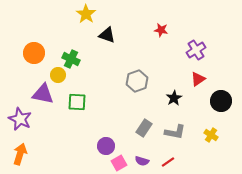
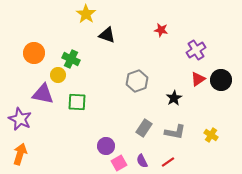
black circle: moved 21 px up
purple semicircle: rotated 48 degrees clockwise
